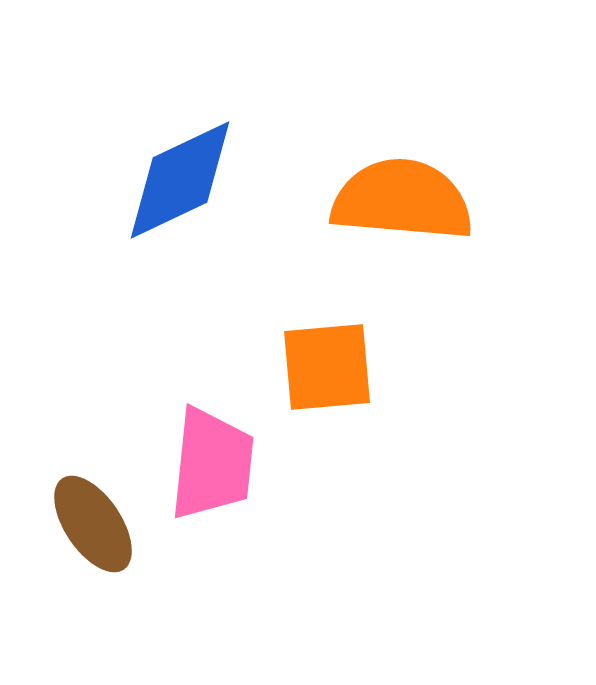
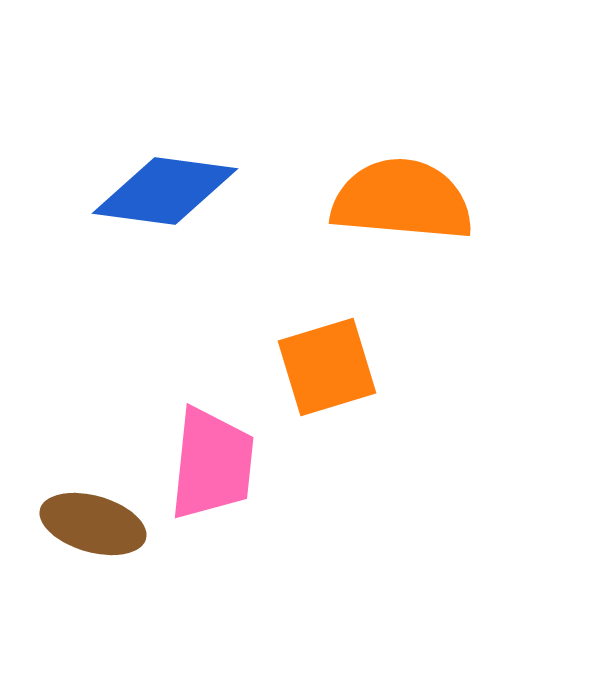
blue diamond: moved 15 px left, 11 px down; rotated 33 degrees clockwise
orange square: rotated 12 degrees counterclockwise
brown ellipse: rotated 40 degrees counterclockwise
